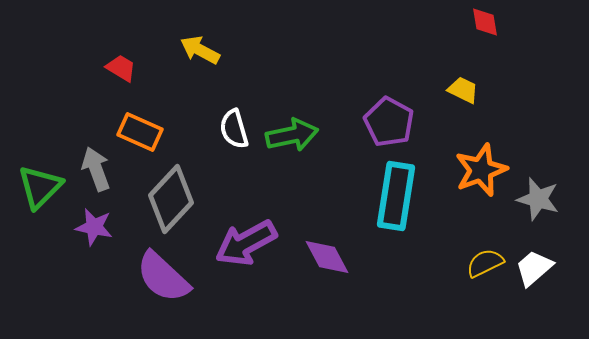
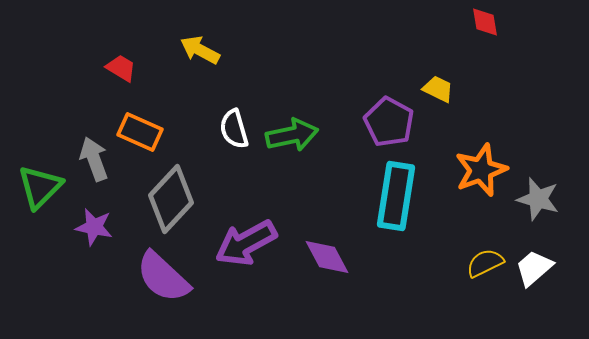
yellow trapezoid: moved 25 px left, 1 px up
gray arrow: moved 2 px left, 10 px up
